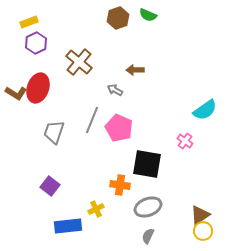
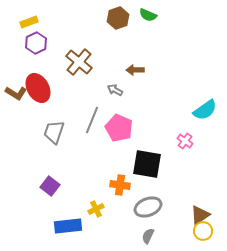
red ellipse: rotated 48 degrees counterclockwise
